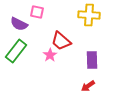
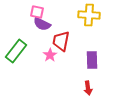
purple semicircle: moved 23 px right
red trapezoid: rotated 60 degrees clockwise
red arrow: moved 2 px down; rotated 64 degrees counterclockwise
